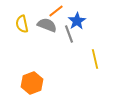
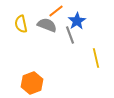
yellow semicircle: moved 1 px left
gray line: moved 1 px right, 1 px down
yellow line: moved 1 px right, 1 px up
